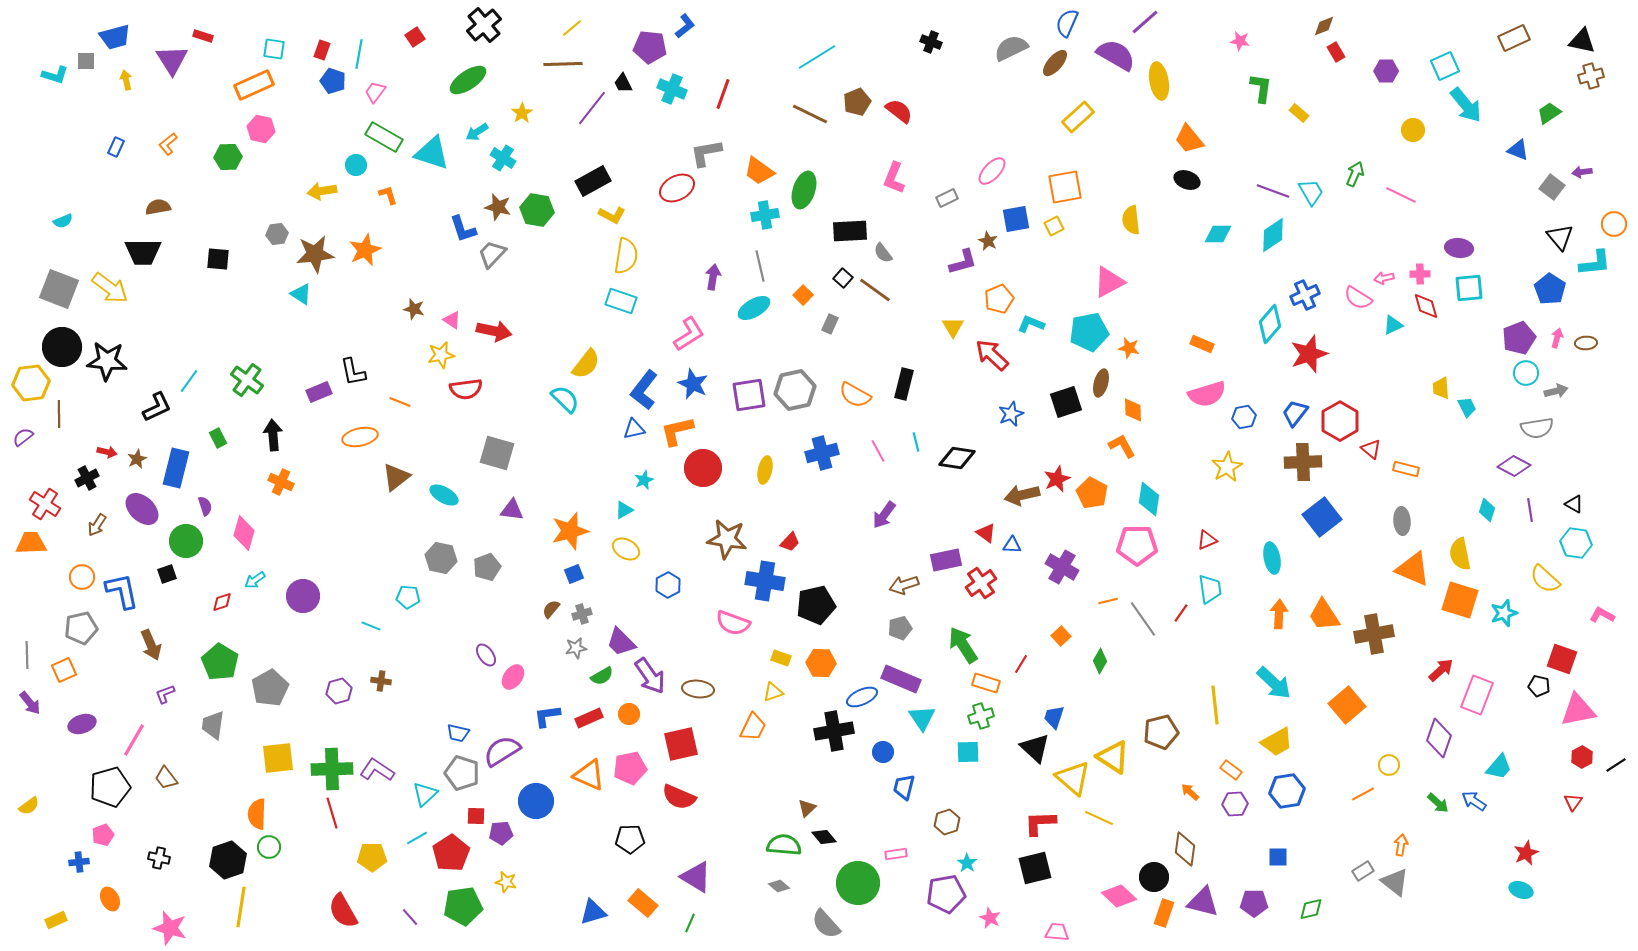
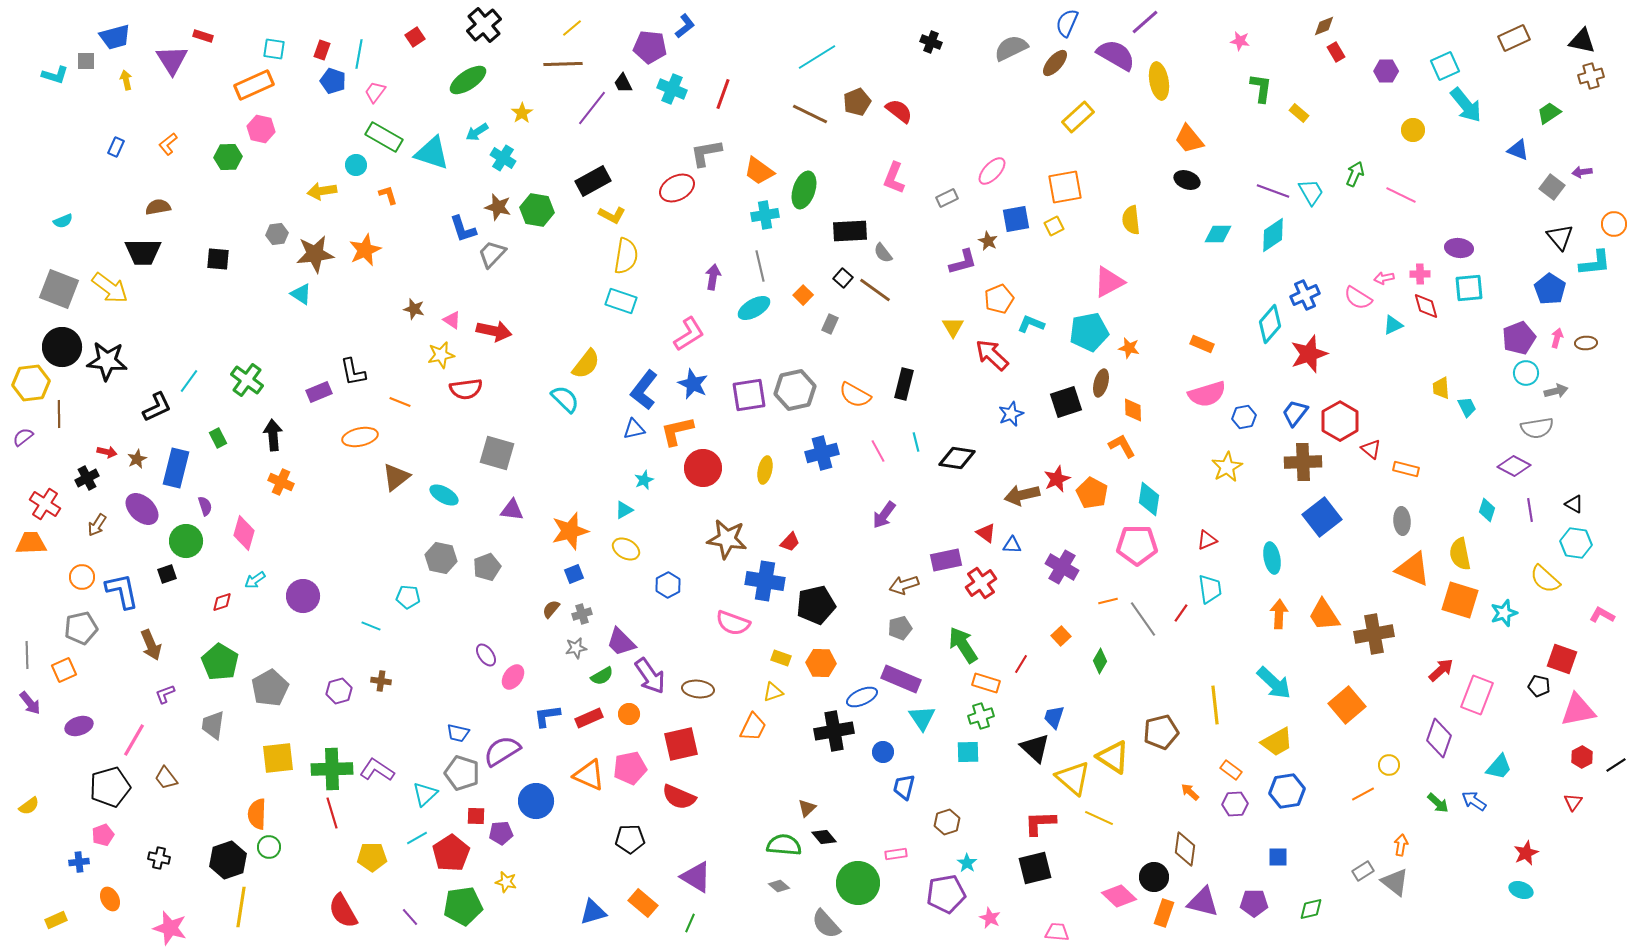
purple ellipse at (82, 724): moved 3 px left, 2 px down
